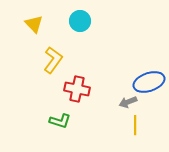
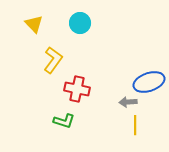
cyan circle: moved 2 px down
gray arrow: rotated 18 degrees clockwise
green L-shape: moved 4 px right
